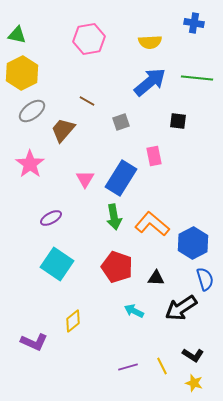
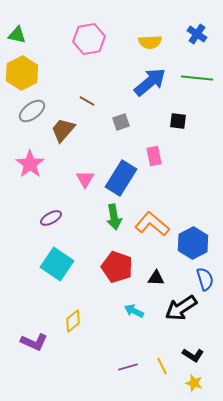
blue cross: moved 3 px right, 11 px down; rotated 24 degrees clockwise
